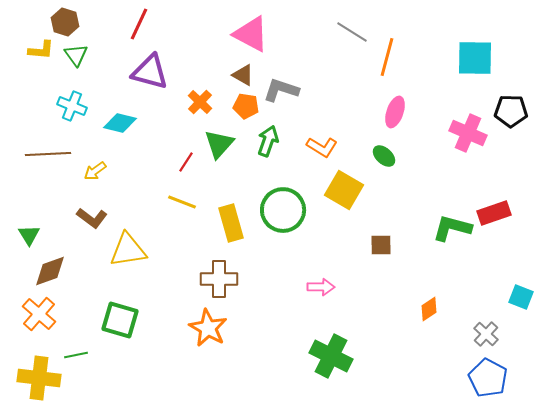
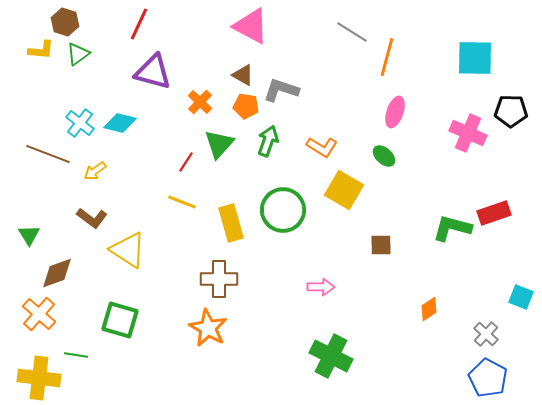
pink triangle at (251, 34): moved 8 px up
green triangle at (76, 55): moved 2 px right, 1 px up; rotated 30 degrees clockwise
purple triangle at (150, 72): moved 3 px right
cyan cross at (72, 106): moved 8 px right, 17 px down; rotated 16 degrees clockwise
brown line at (48, 154): rotated 24 degrees clockwise
yellow triangle at (128, 250): rotated 42 degrees clockwise
brown diamond at (50, 271): moved 7 px right, 2 px down
green line at (76, 355): rotated 20 degrees clockwise
